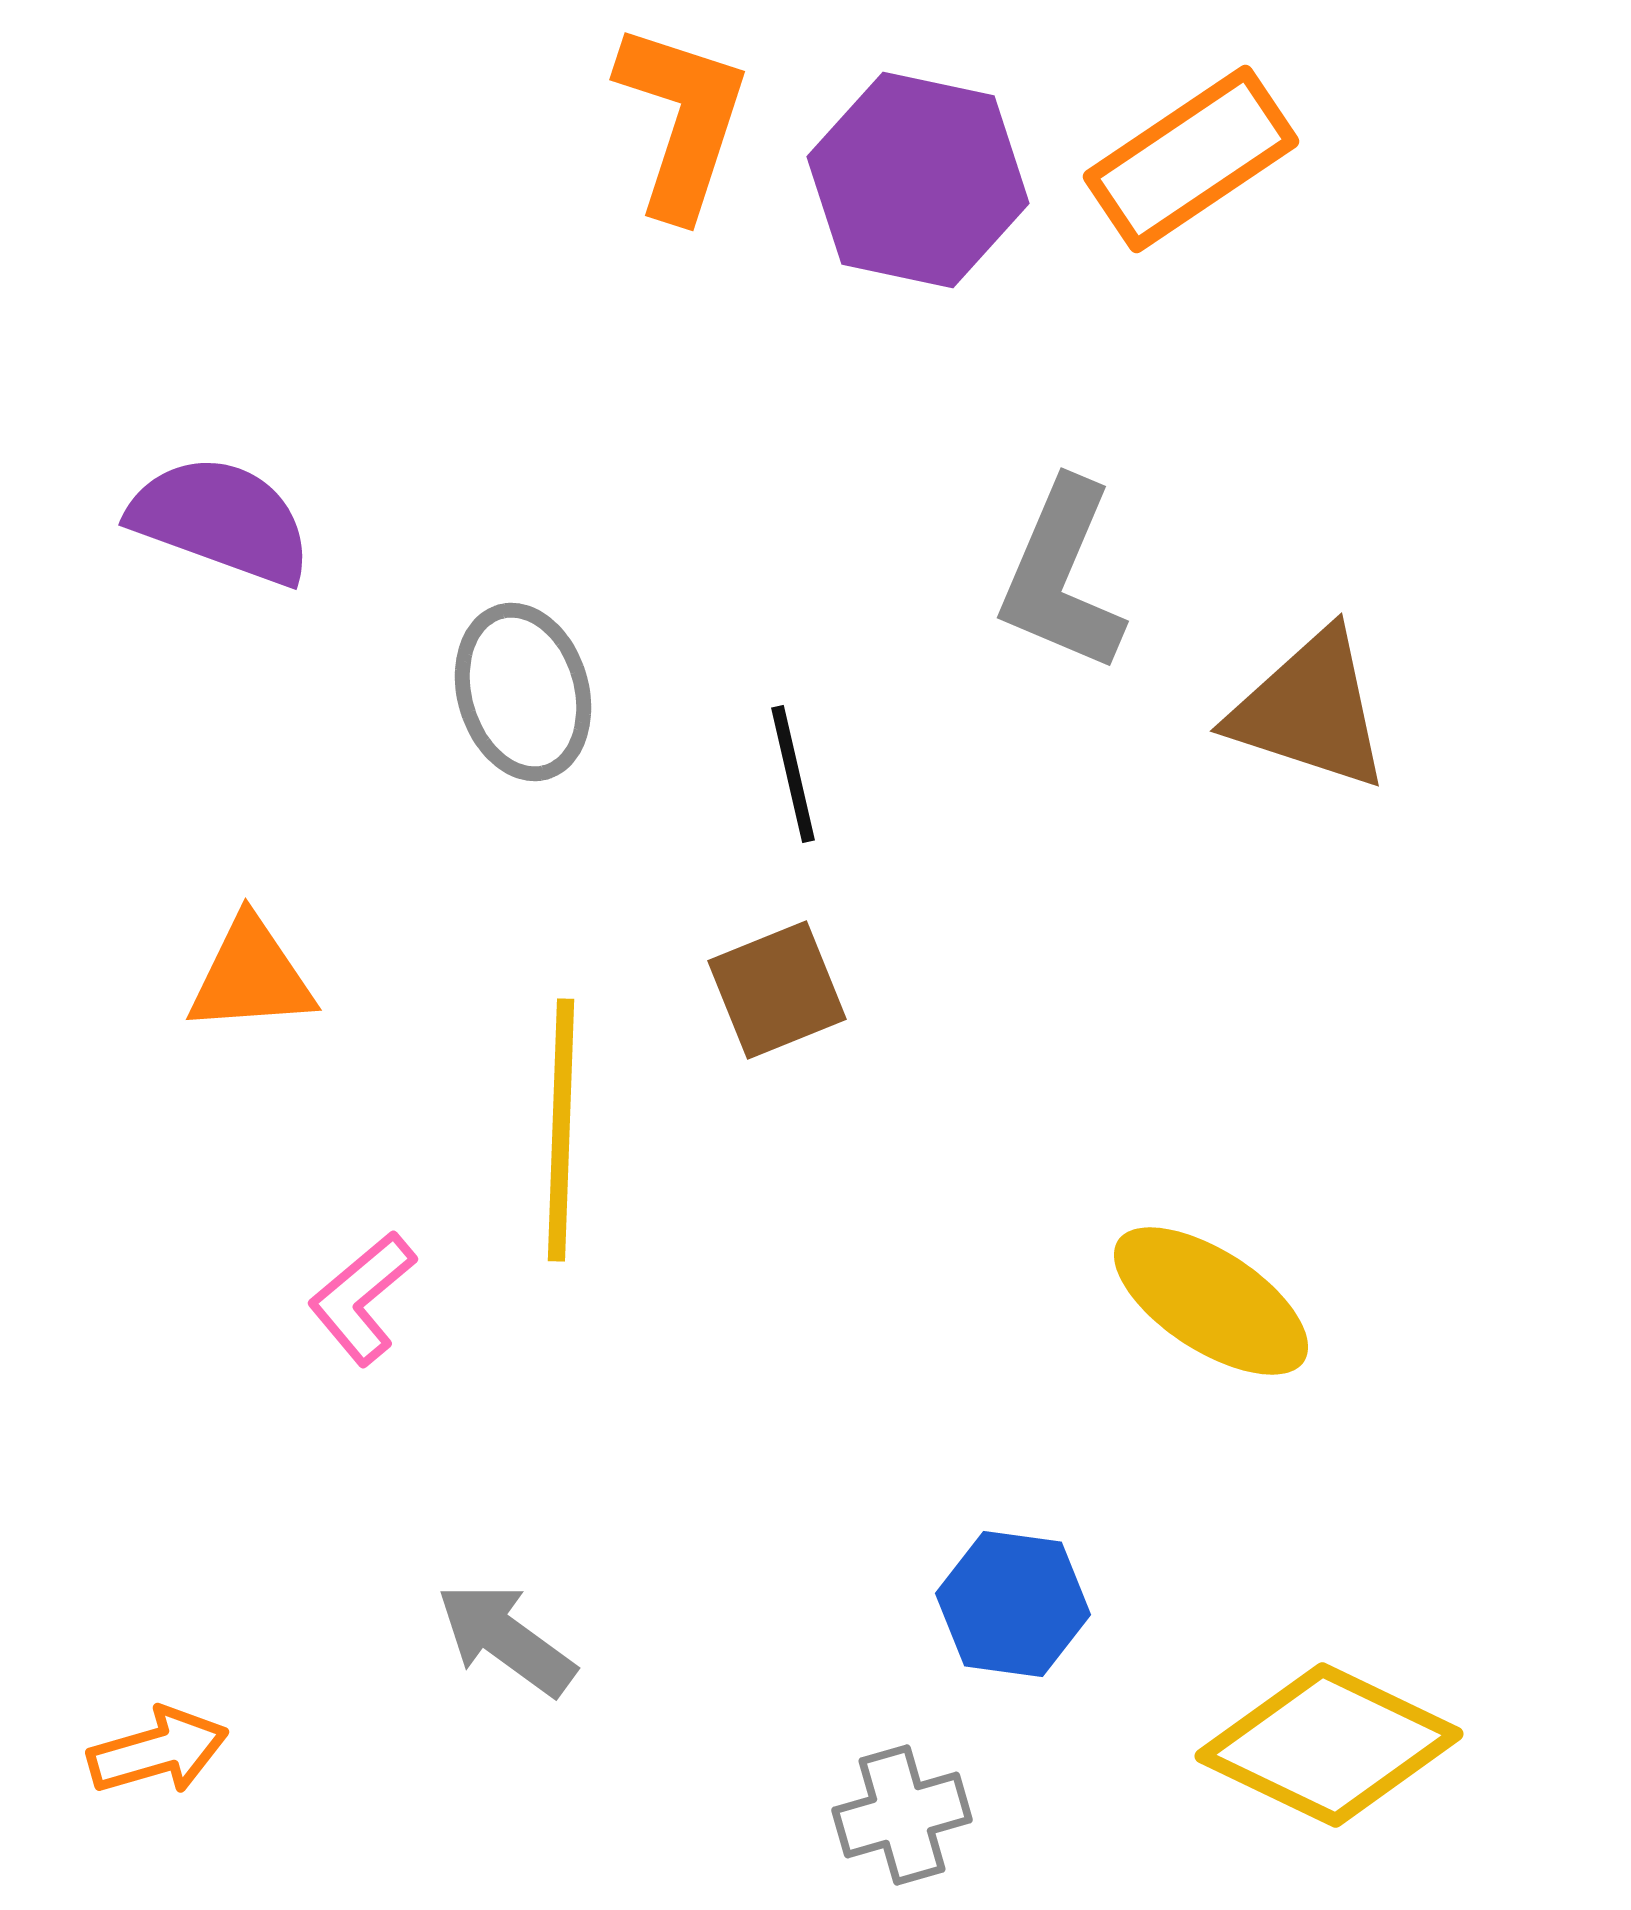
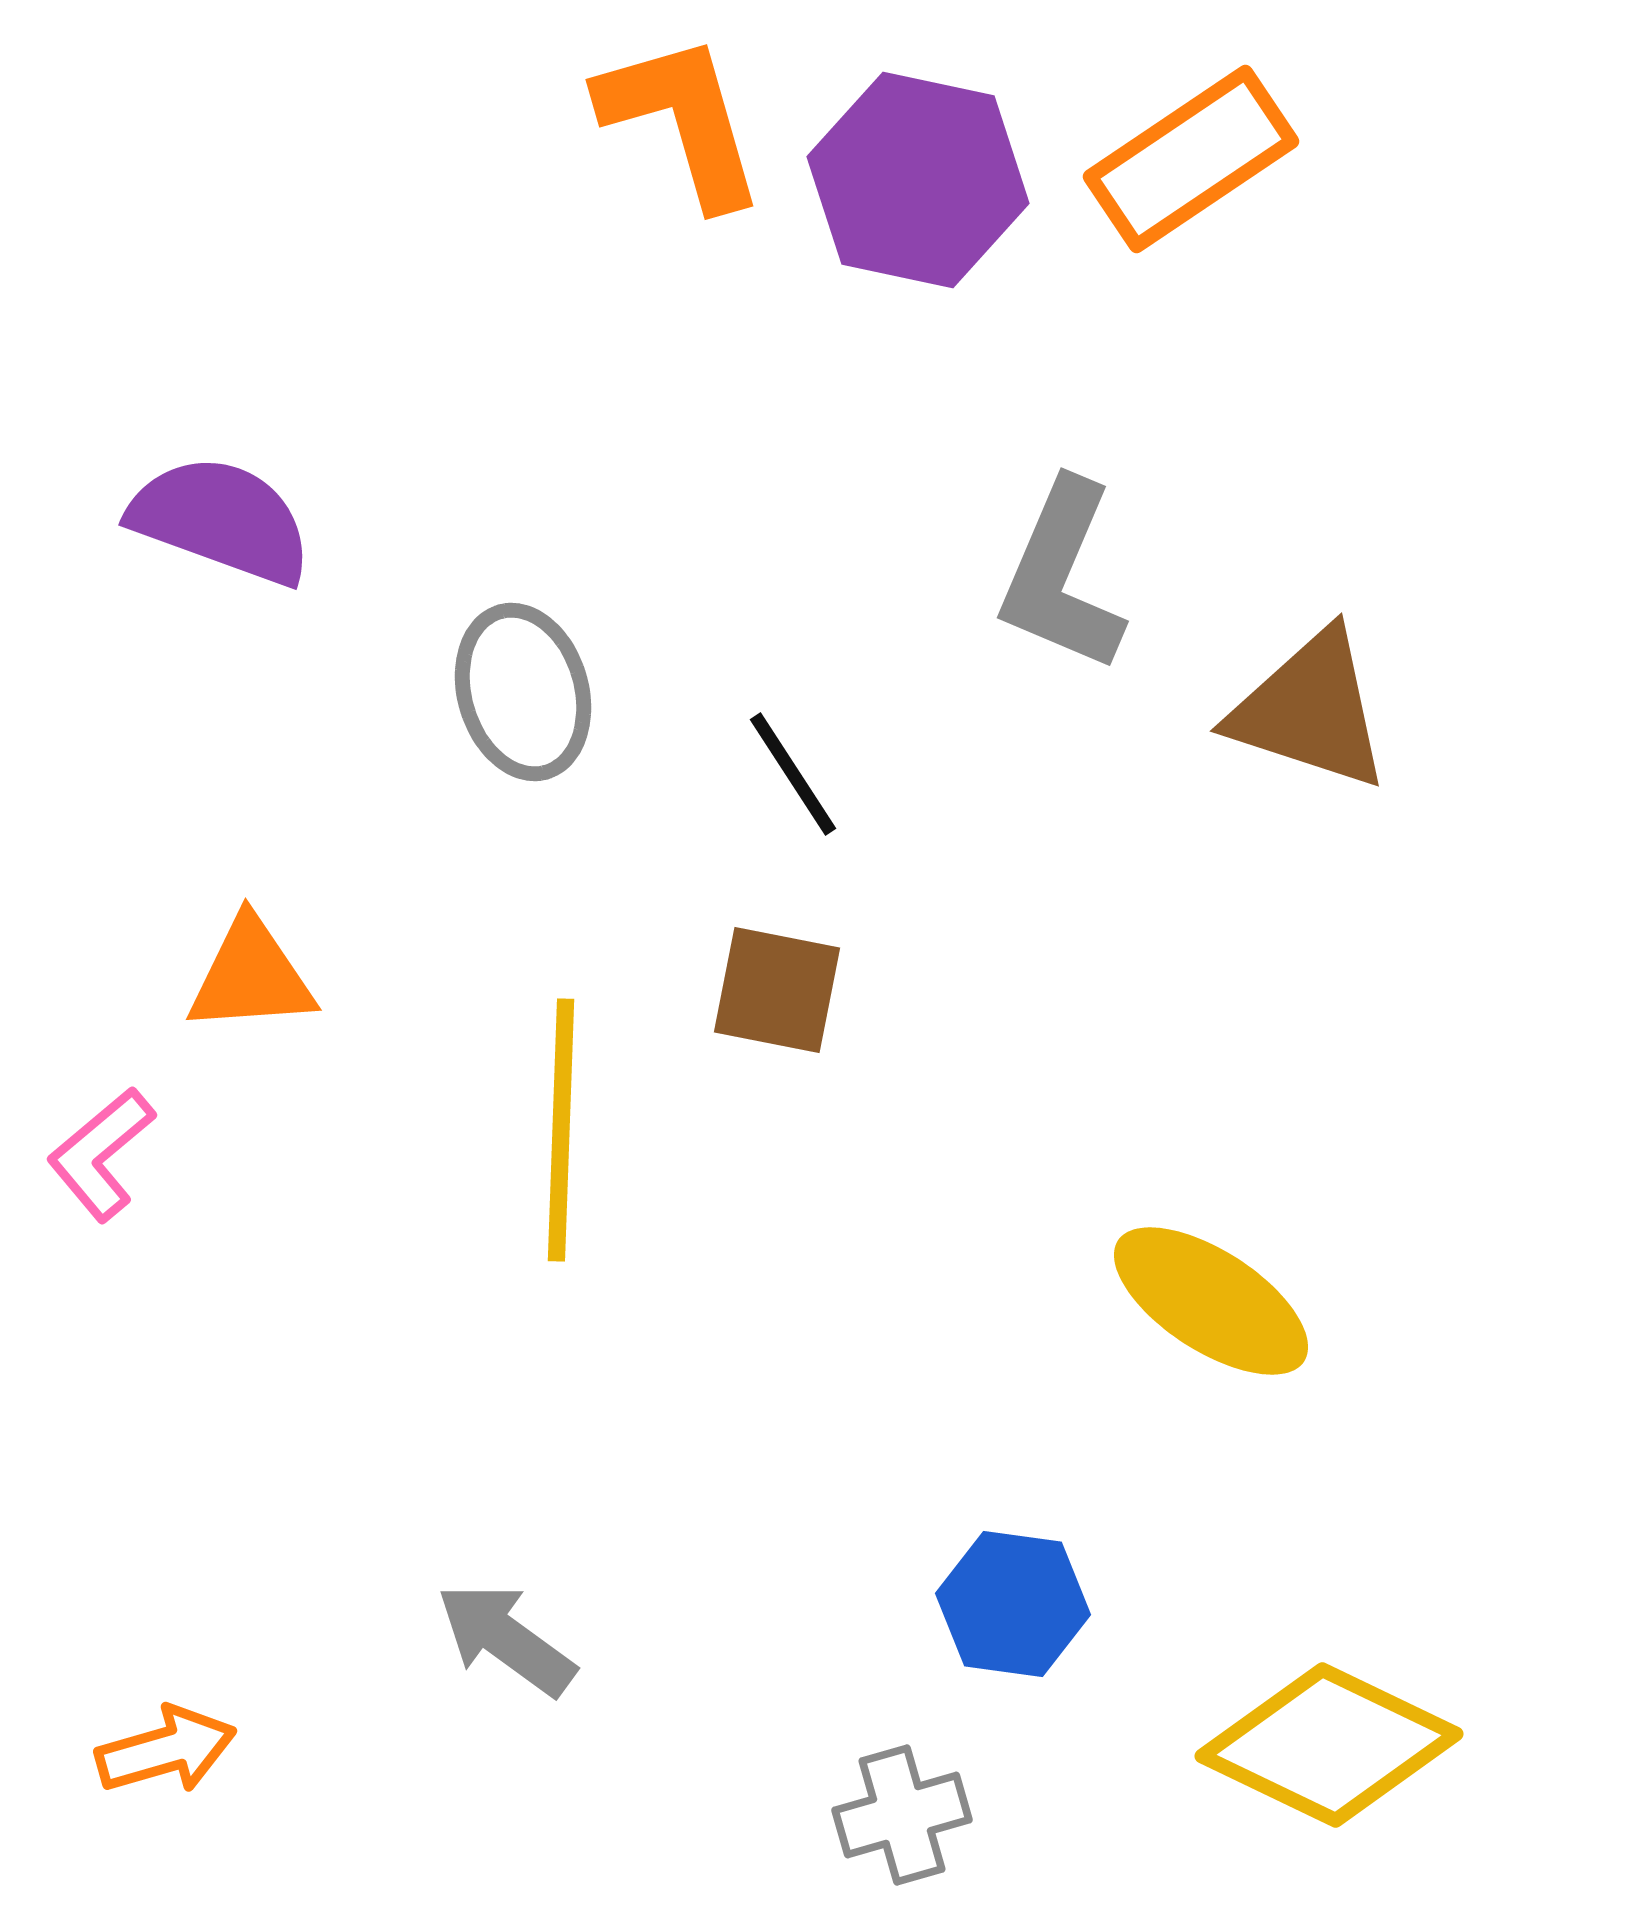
orange L-shape: rotated 34 degrees counterclockwise
black line: rotated 20 degrees counterclockwise
brown square: rotated 33 degrees clockwise
pink L-shape: moved 261 px left, 144 px up
orange arrow: moved 8 px right, 1 px up
